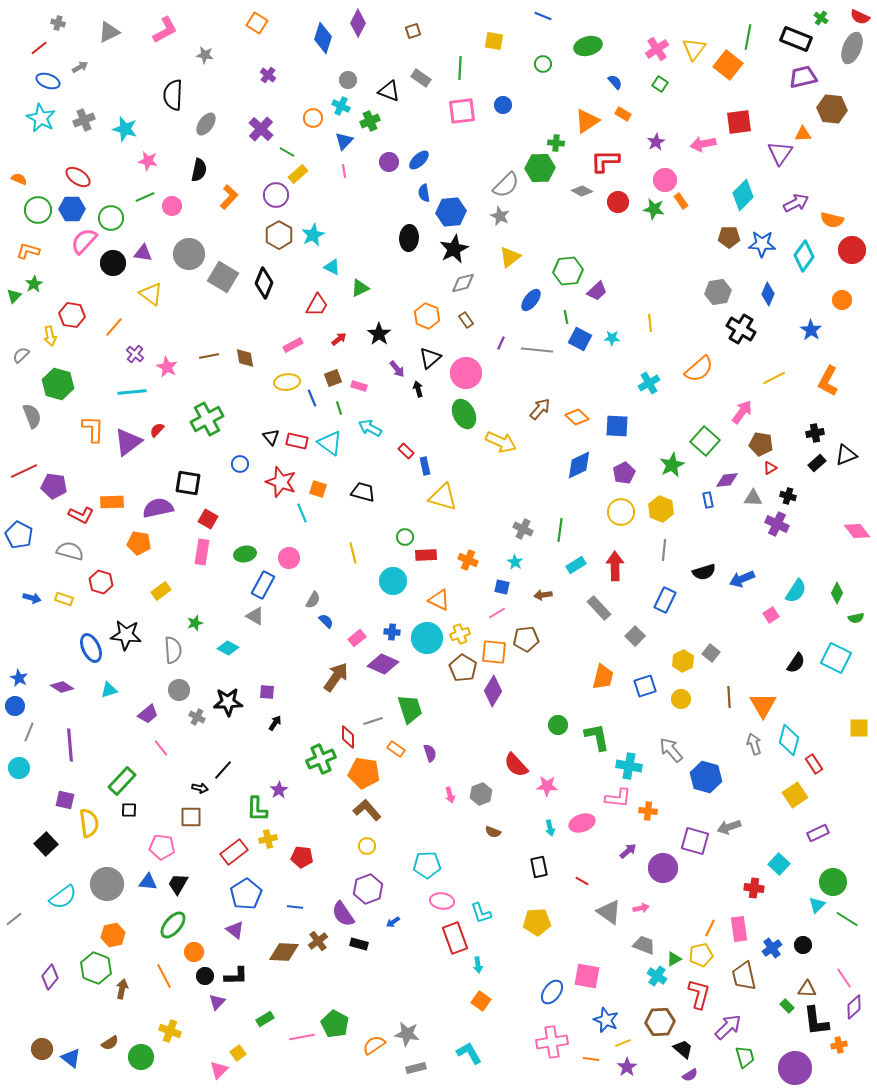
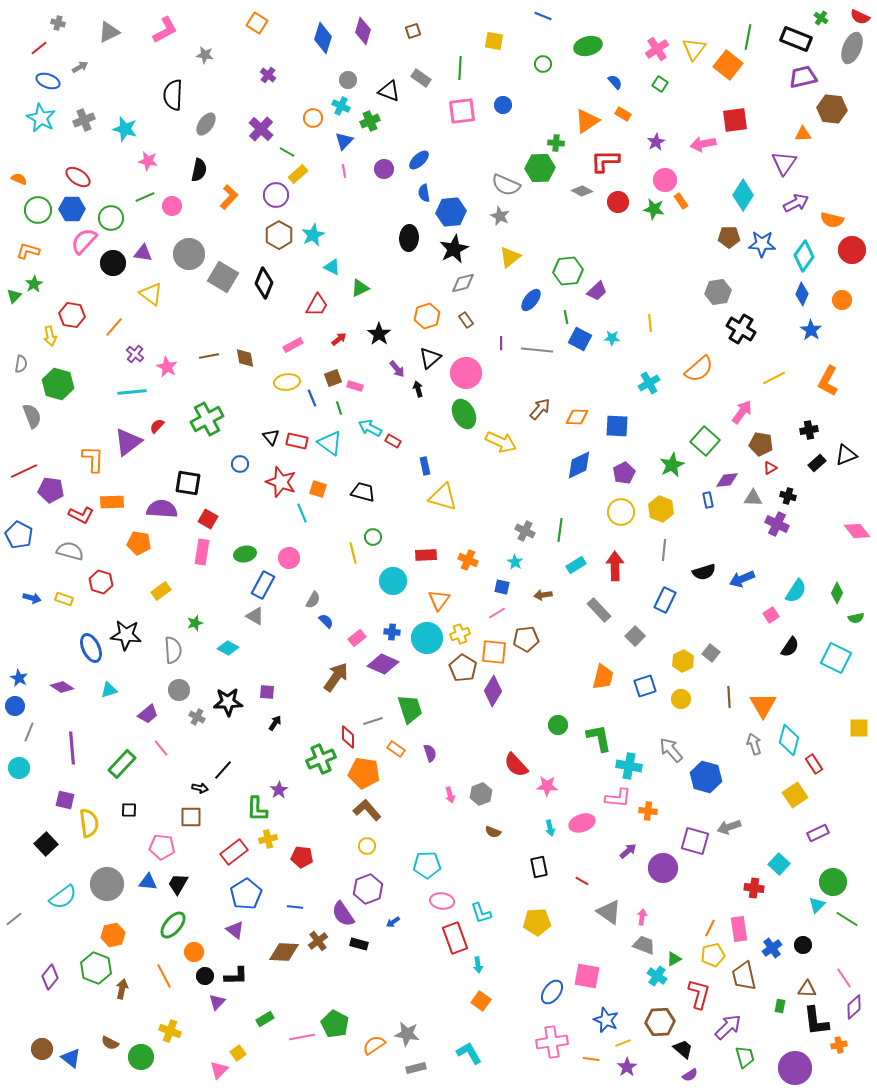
purple diamond at (358, 23): moved 5 px right, 8 px down; rotated 12 degrees counterclockwise
red square at (739, 122): moved 4 px left, 2 px up
purple triangle at (780, 153): moved 4 px right, 10 px down
purple circle at (389, 162): moved 5 px left, 7 px down
gray semicircle at (506, 185): rotated 68 degrees clockwise
cyan diamond at (743, 195): rotated 12 degrees counterclockwise
blue diamond at (768, 294): moved 34 px right
orange hexagon at (427, 316): rotated 20 degrees clockwise
purple line at (501, 343): rotated 24 degrees counterclockwise
gray semicircle at (21, 355): moved 9 px down; rotated 144 degrees clockwise
pink rectangle at (359, 386): moved 4 px left
orange diamond at (577, 417): rotated 40 degrees counterclockwise
orange L-shape at (93, 429): moved 30 px down
red semicircle at (157, 430): moved 4 px up
black cross at (815, 433): moved 6 px left, 3 px up
red rectangle at (406, 451): moved 13 px left, 10 px up; rotated 14 degrees counterclockwise
purple pentagon at (54, 486): moved 3 px left, 4 px down
purple semicircle at (158, 508): moved 4 px right, 1 px down; rotated 16 degrees clockwise
gray cross at (523, 529): moved 2 px right, 2 px down
green circle at (405, 537): moved 32 px left
orange triangle at (439, 600): rotated 40 degrees clockwise
gray rectangle at (599, 608): moved 2 px down
black semicircle at (796, 663): moved 6 px left, 16 px up
green L-shape at (597, 737): moved 2 px right, 1 px down
purple line at (70, 745): moved 2 px right, 3 px down
green rectangle at (122, 781): moved 17 px up
pink arrow at (641, 908): moved 1 px right, 9 px down; rotated 70 degrees counterclockwise
yellow pentagon at (701, 955): moved 12 px right
green rectangle at (787, 1006): moved 7 px left; rotated 56 degrees clockwise
brown semicircle at (110, 1043): rotated 60 degrees clockwise
